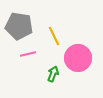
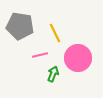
gray pentagon: moved 1 px right
yellow line: moved 1 px right, 3 px up
pink line: moved 12 px right, 1 px down
